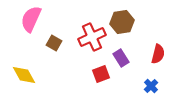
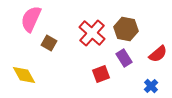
brown hexagon: moved 4 px right, 7 px down; rotated 20 degrees clockwise
red cross: moved 4 px up; rotated 24 degrees counterclockwise
brown square: moved 5 px left
red semicircle: rotated 36 degrees clockwise
purple rectangle: moved 3 px right
